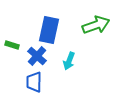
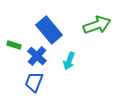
green arrow: moved 1 px right
blue rectangle: rotated 52 degrees counterclockwise
green rectangle: moved 2 px right
blue trapezoid: rotated 20 degrees clockwise
